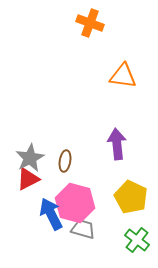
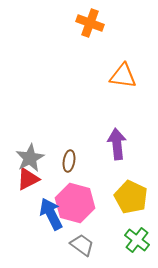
brown ellipse: moved 4 px right
gray trapezoid: moved 1 px left, 16 px down; rotated 20 degrees clockwise
